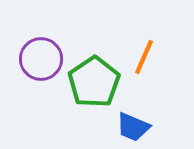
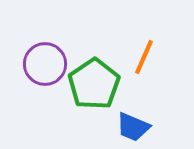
purple circle: moved 4 px right, 5 px down
green pentagon: moved 2 px down
